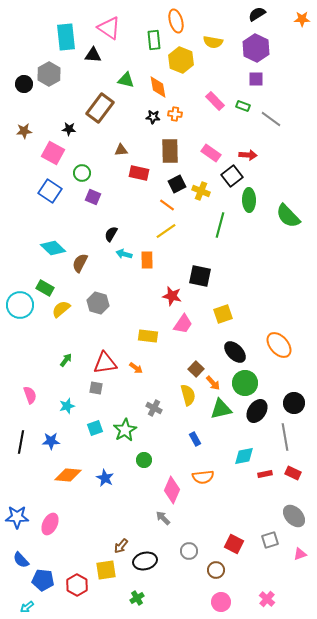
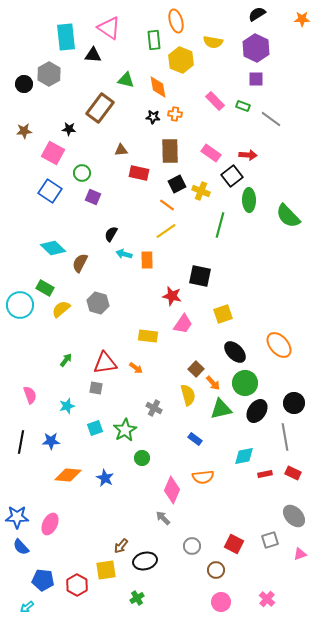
blue rectangle at (195, 439): rotated 24 degrees counterclockwise
green circle at (144, 460): moved 2 px left, 2 px up
gray circle at (189, 551): moved 3 px right, 5 px up
blue semicircle at (21, 560): moved 13 px up
